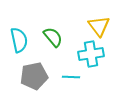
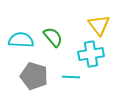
yellow triangle: moved 1 px up
cyan semicircle: moved 2 px right; rotated 75 degrees counterclockwise
gray pentagon: rotated 28 degrees clockwise
